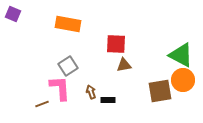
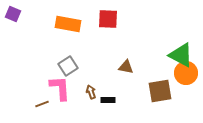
red square: moved 8 px left, 25 px up
brown triangle: moved 2 px right, 2 px down; rotated 21 degrees clockwise
orange circle: moved 3 px right, 7 px up
